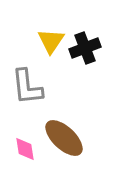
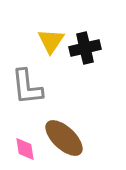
black cross: rotated 8 degrees clockwise
